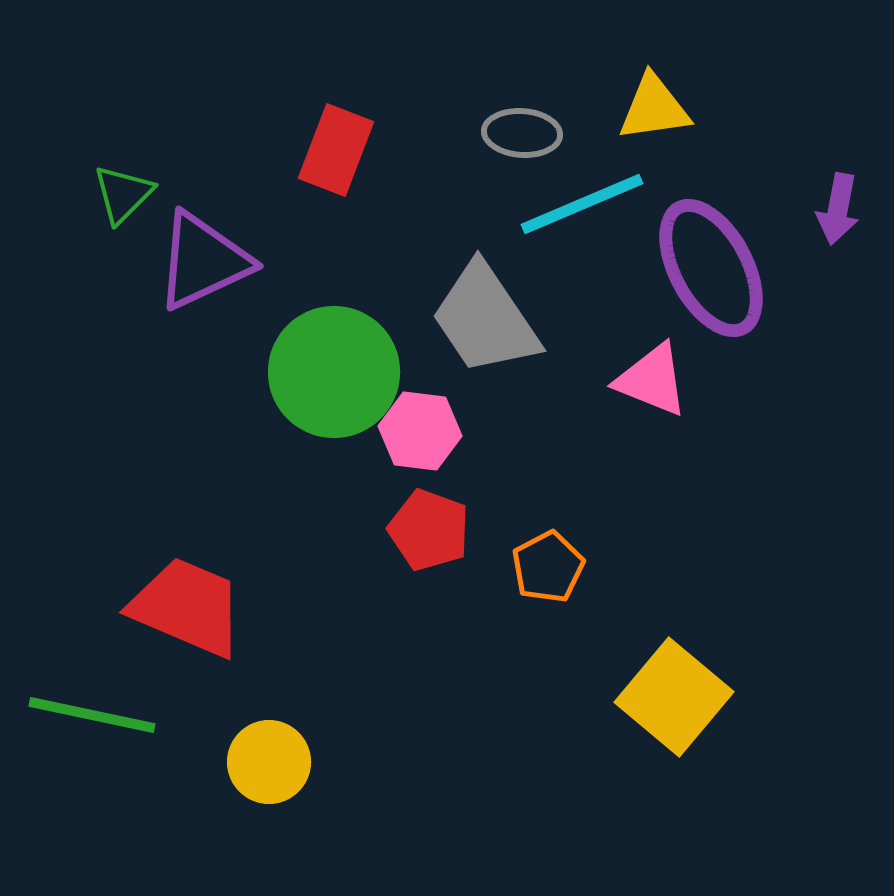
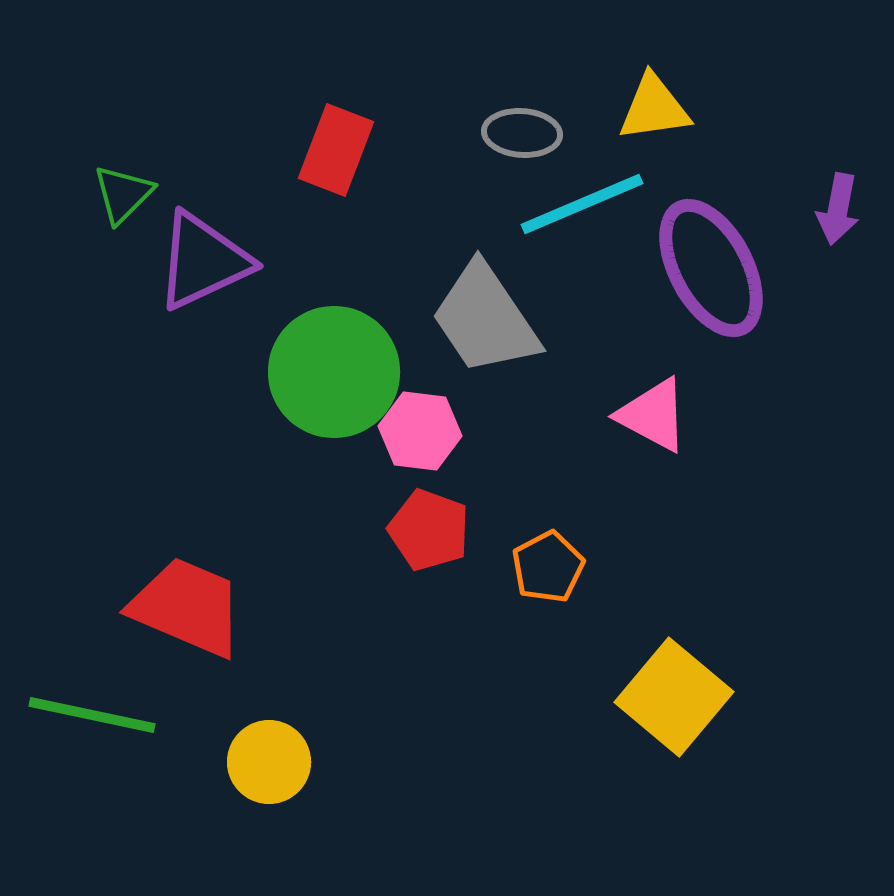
pink triangle: moved 1 px right, 35 px down; rotated 6 degrees clockwise
